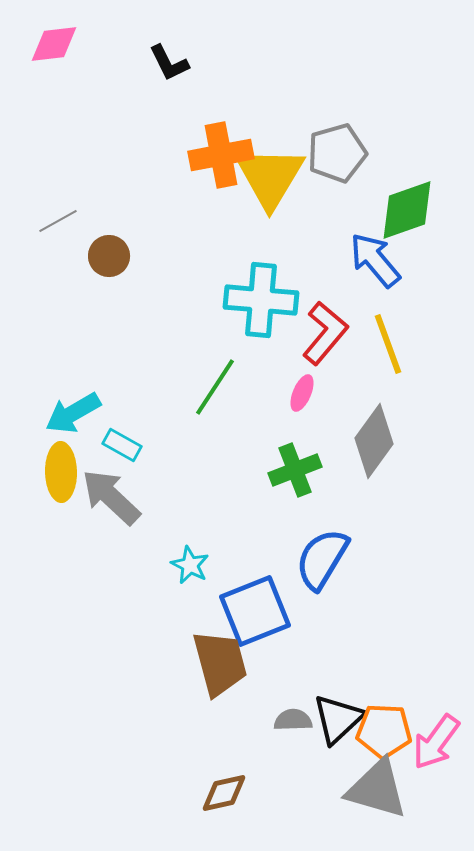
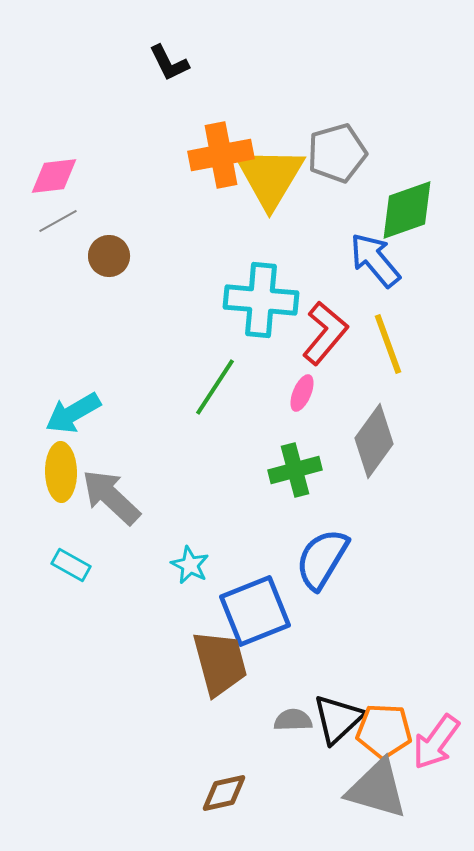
pink diamond: moved 132 px down
cyan rectangle: moved 51 px left, 120 px down
green cross: rotated 6 degrees clockwise
